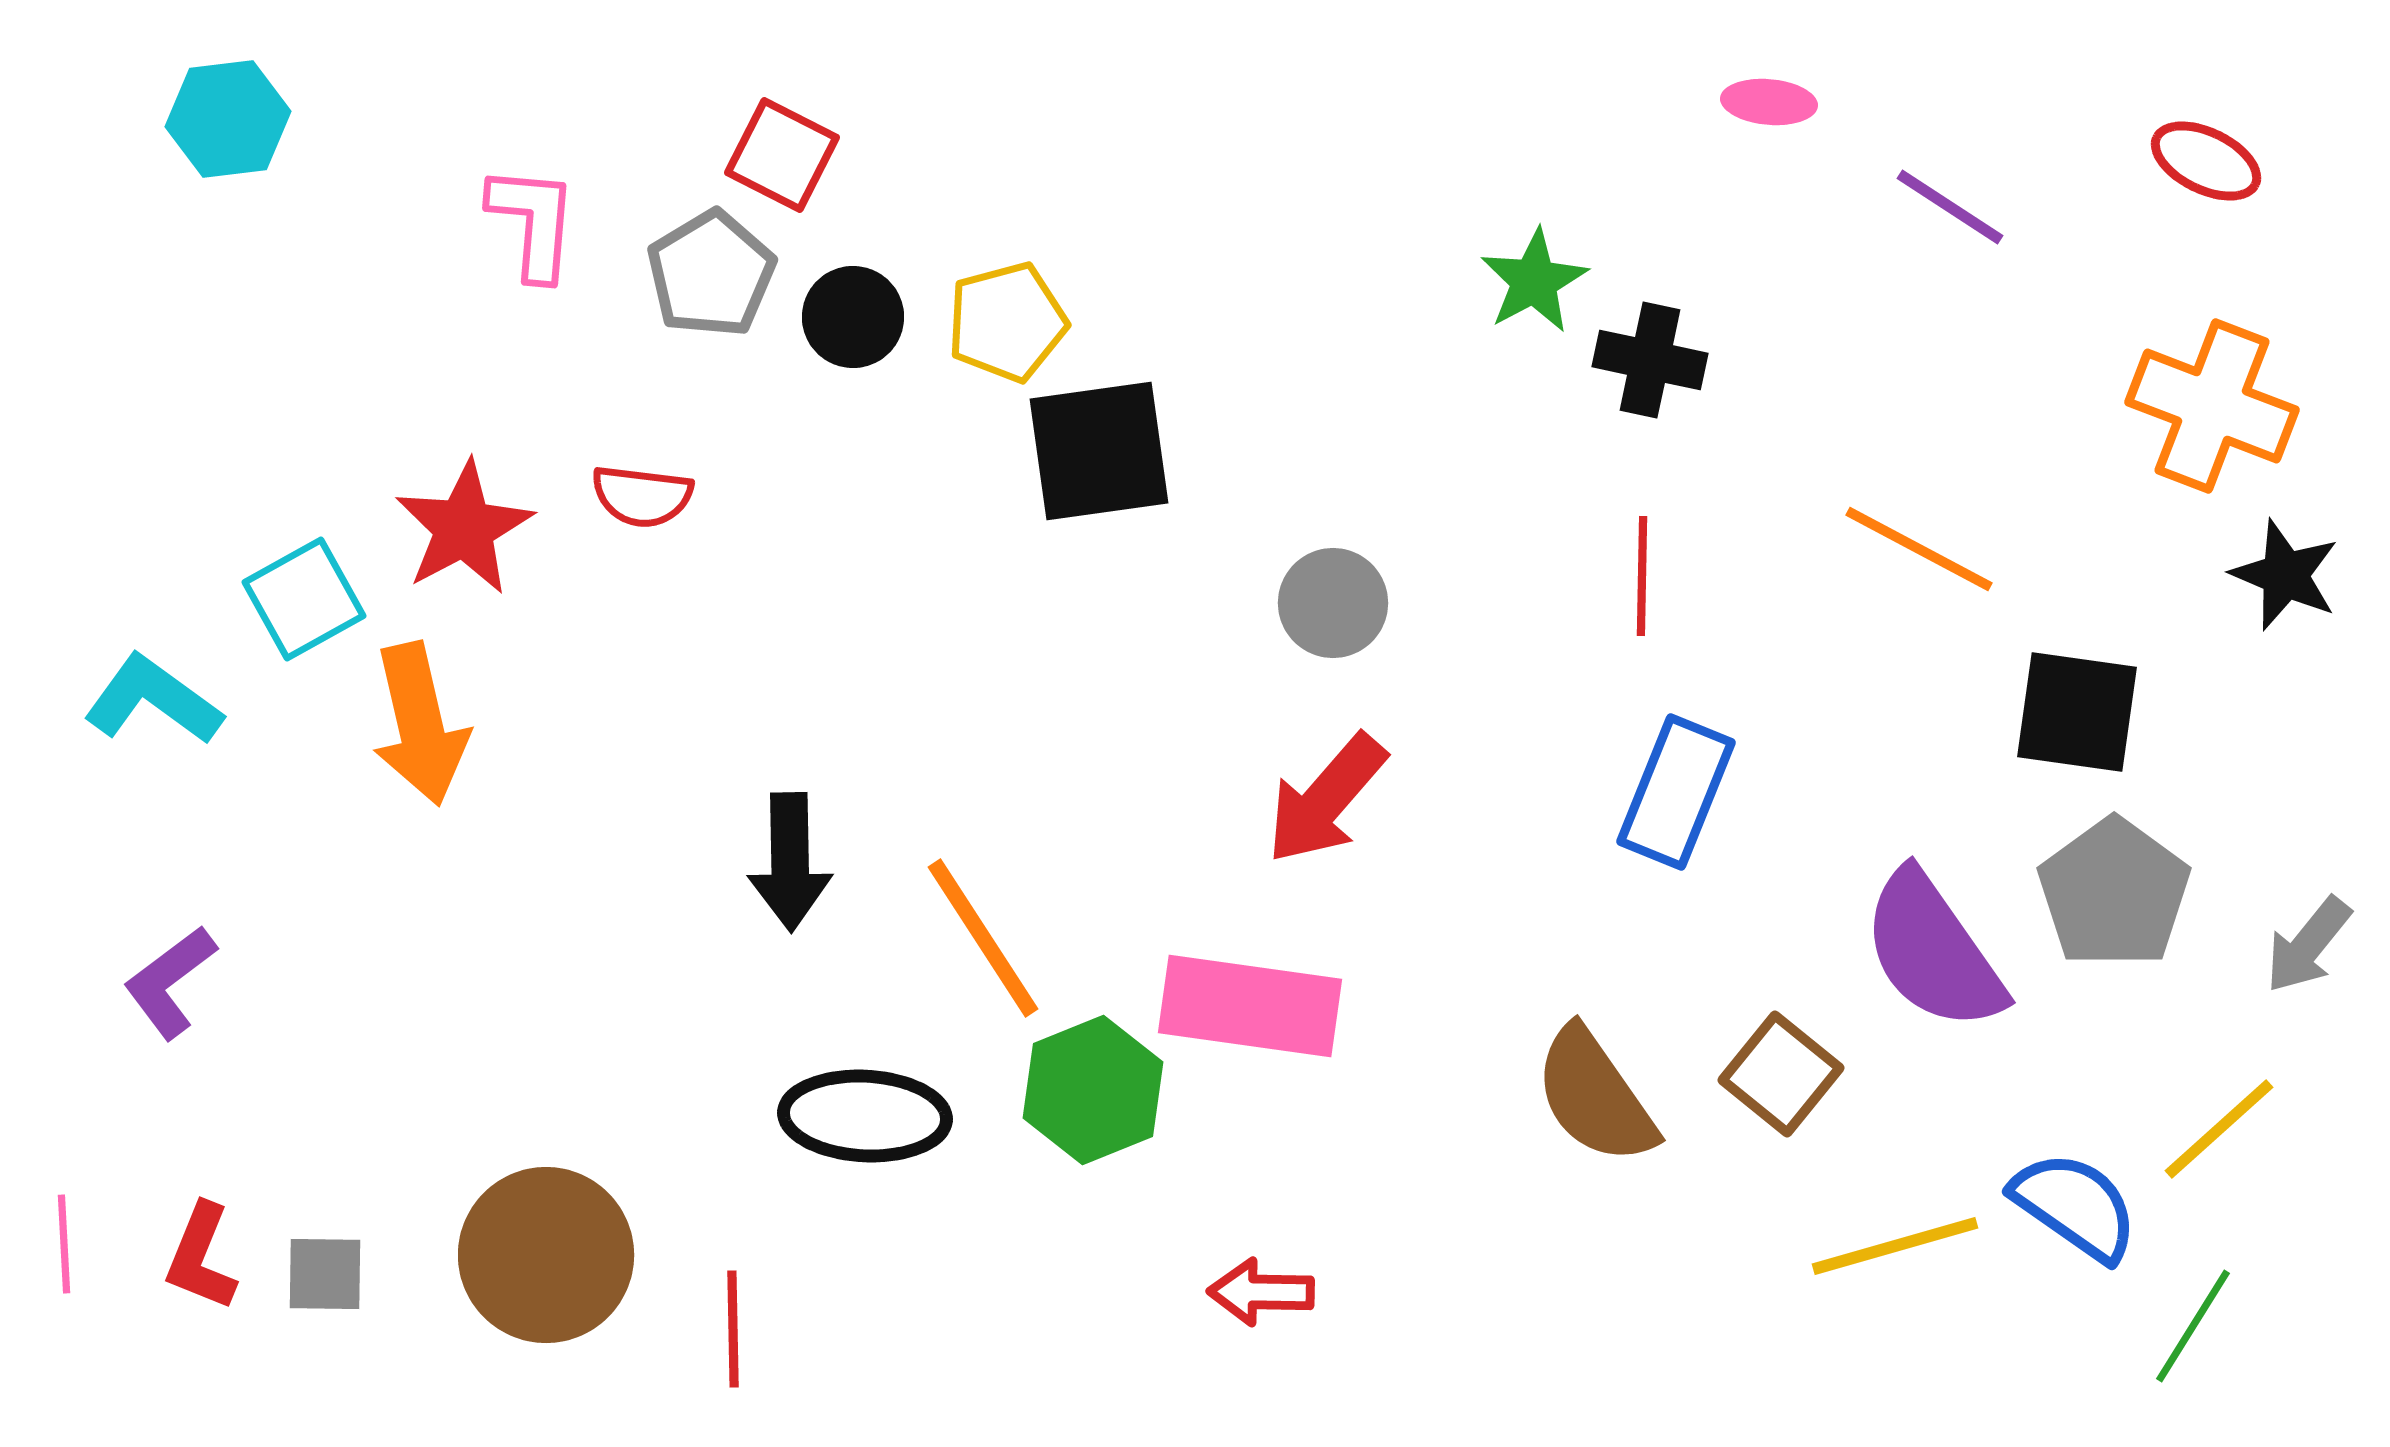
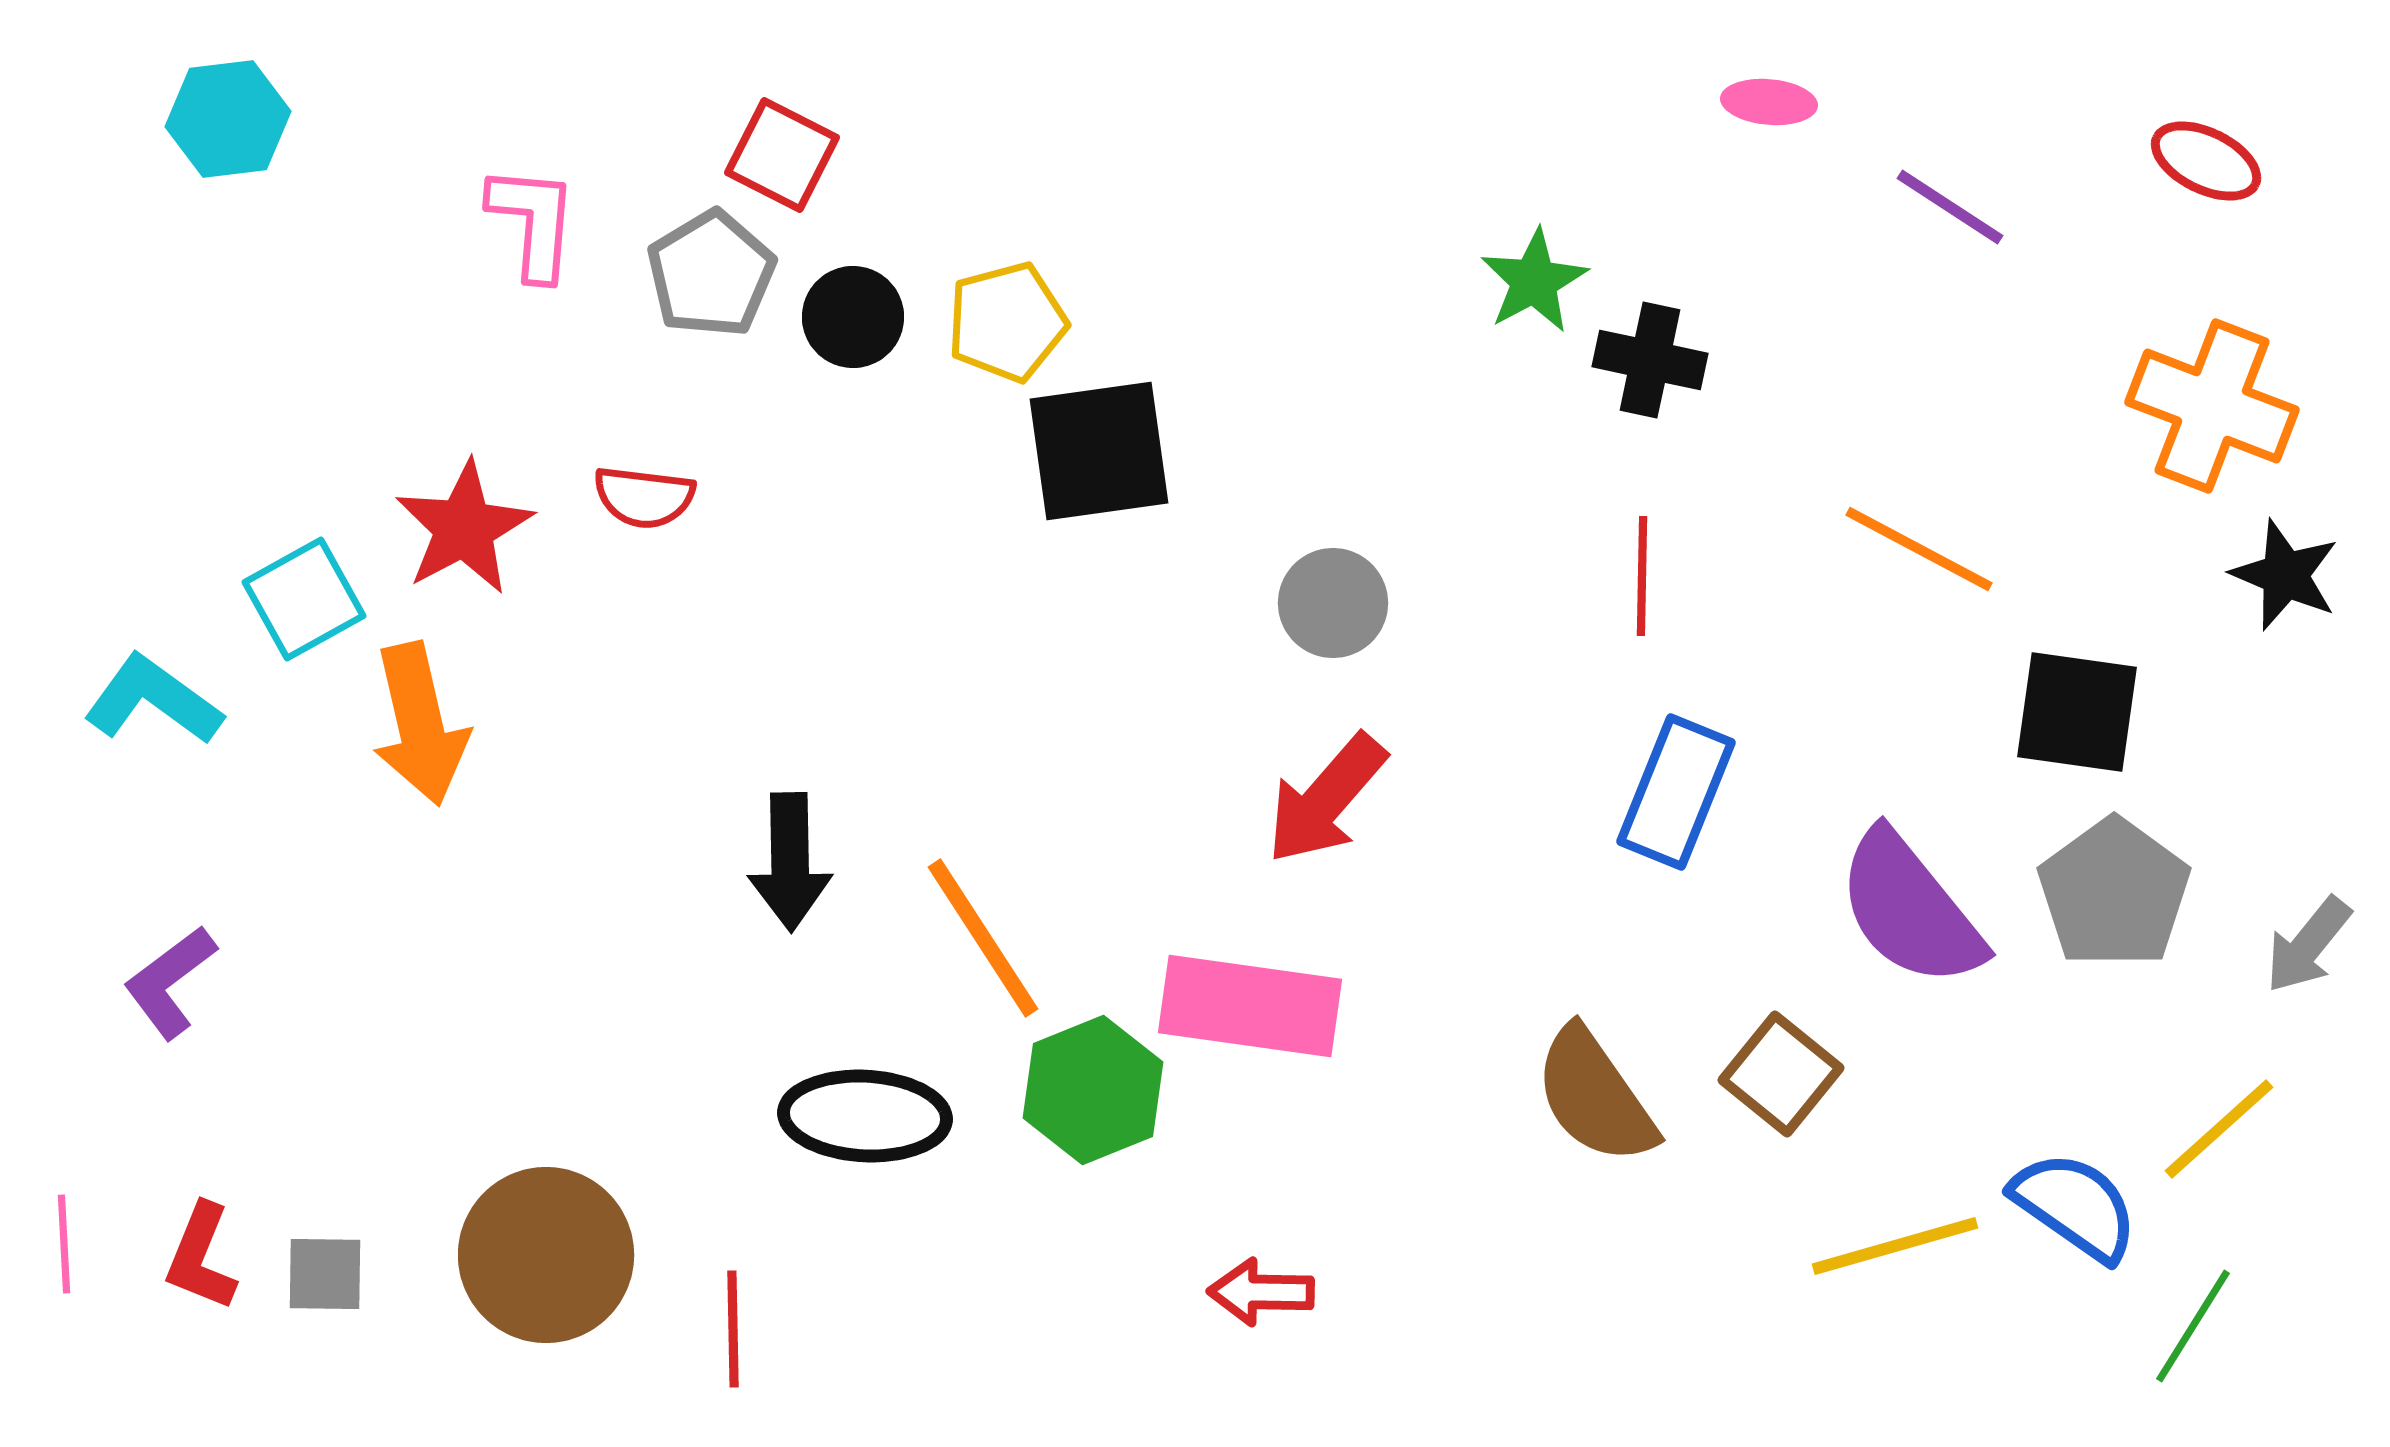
red semicircle at (642, 496): moved 2 px right, 1 px down
purple semicircle at (1933, 951): moved 23 px left, 42 px up; rotated 4 degrees counterclockwise
